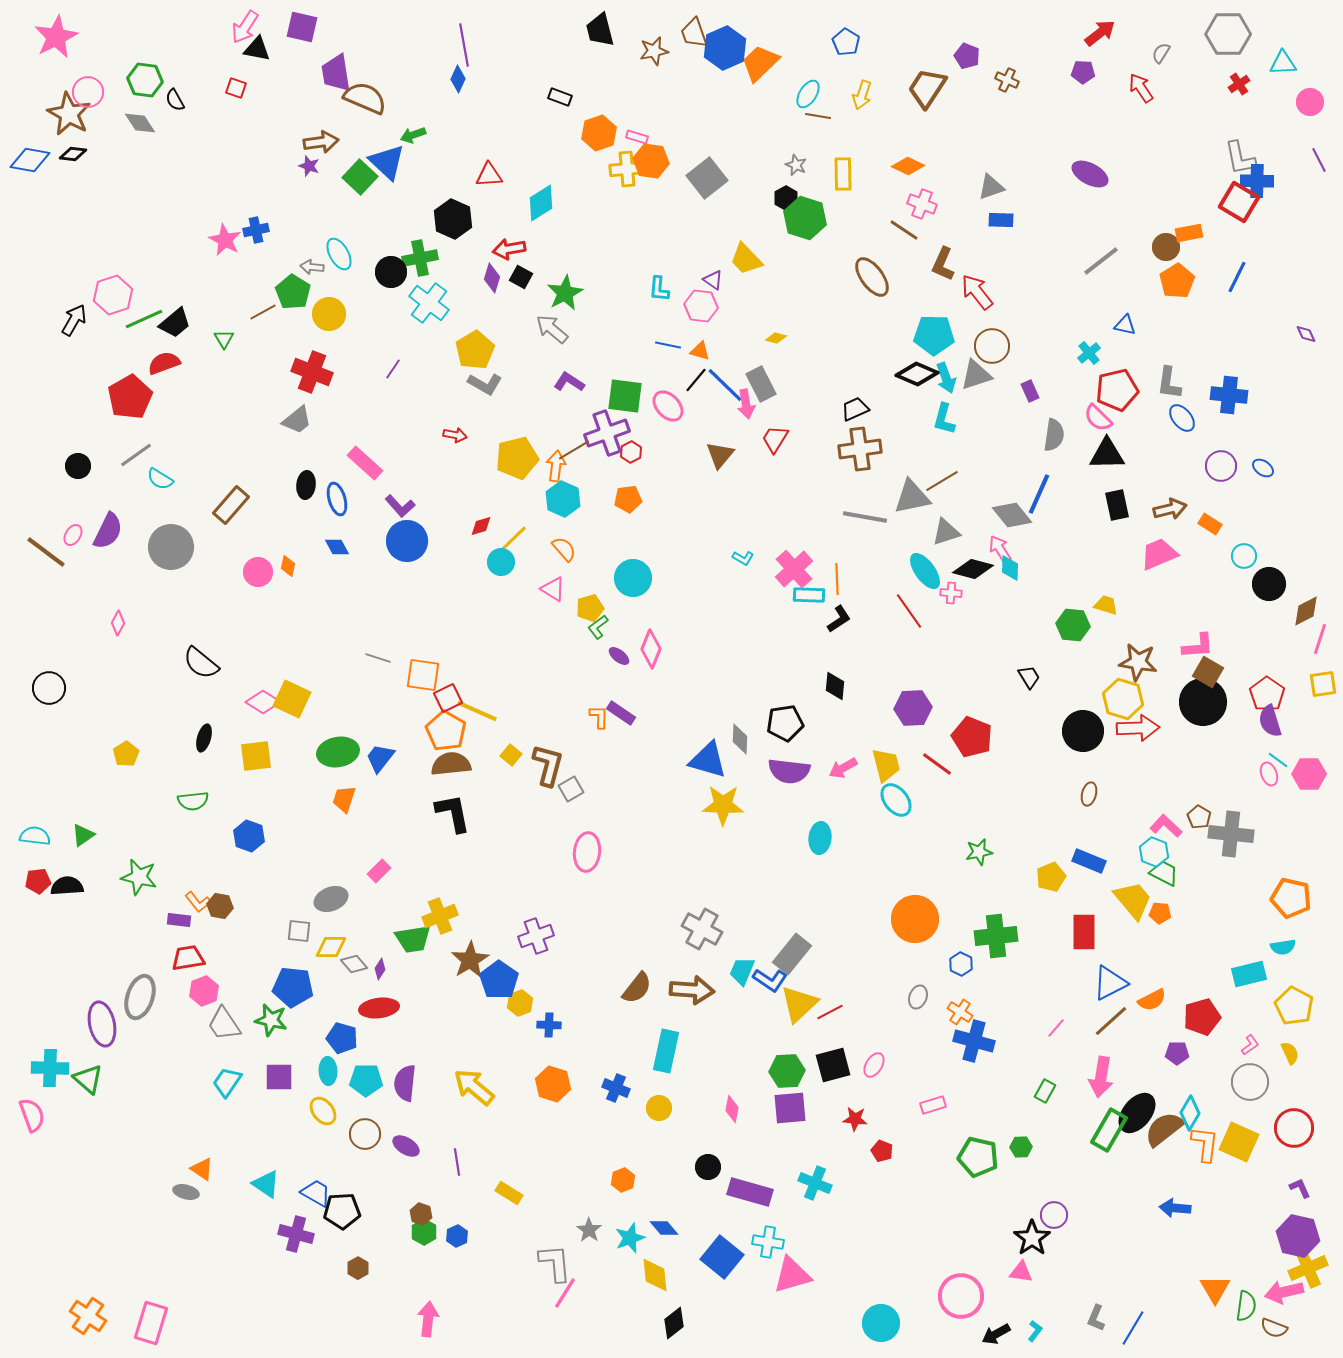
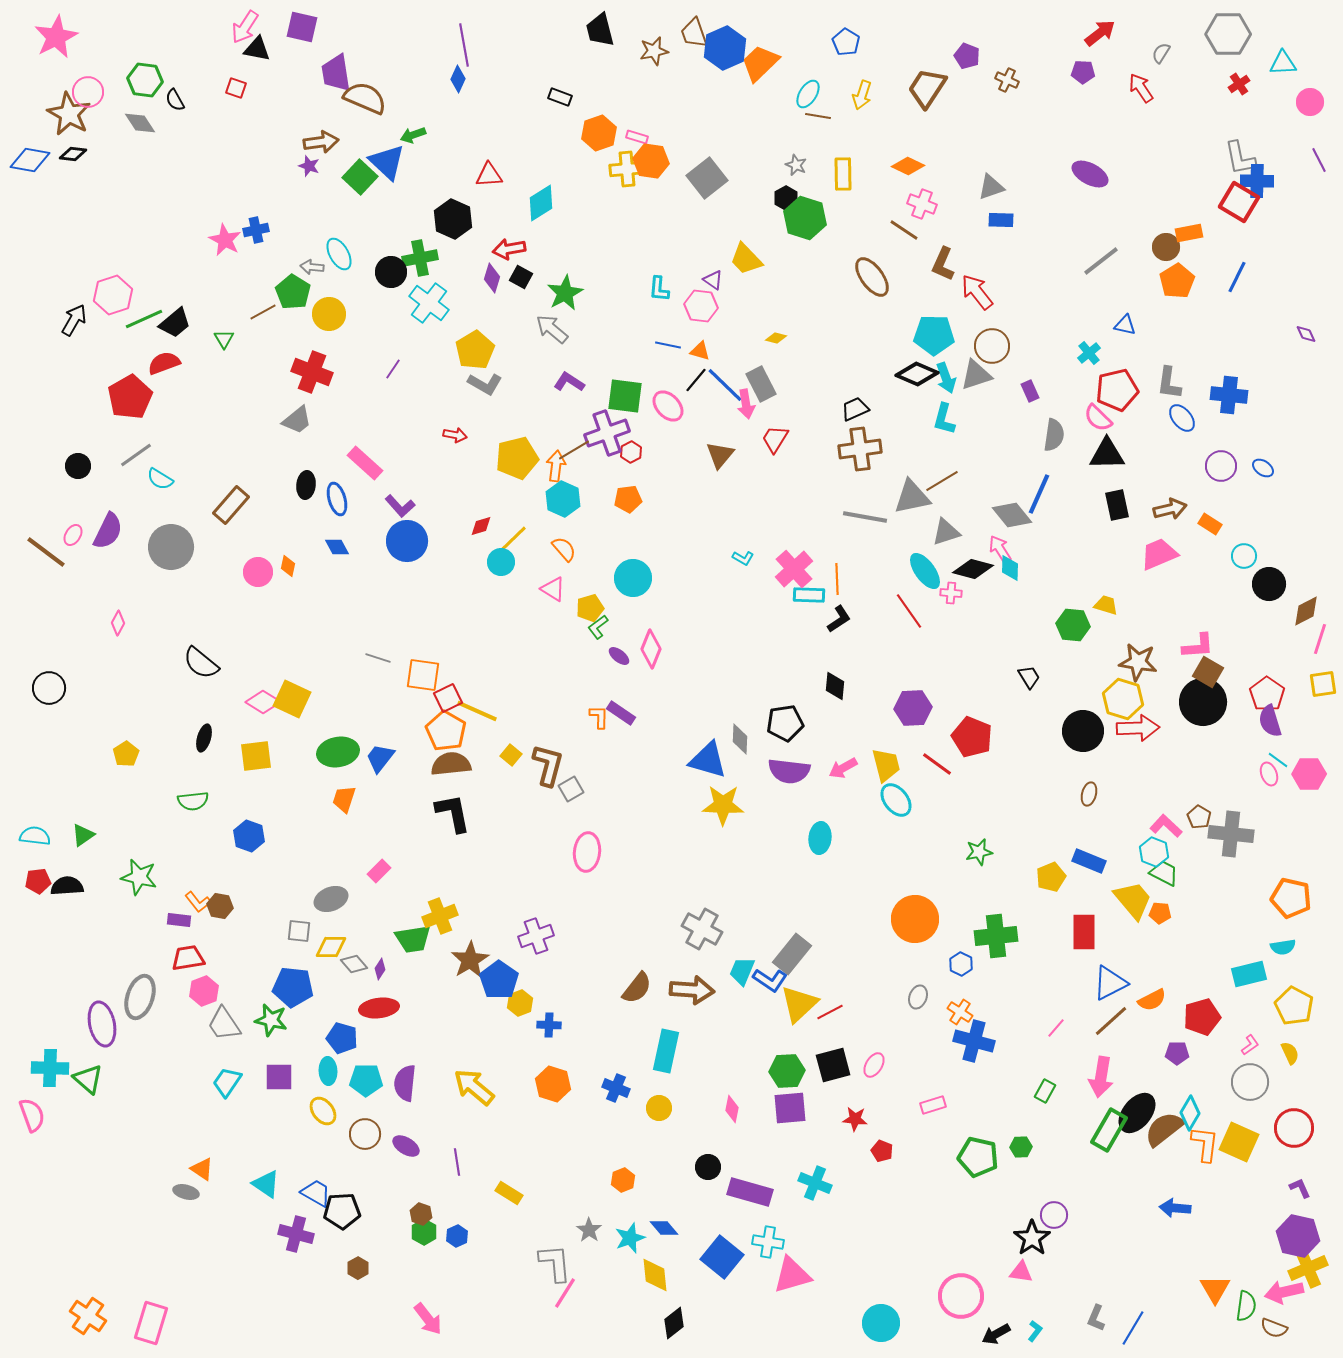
pink arrow at (428, 1319): rotated 136 degrees clockwise
